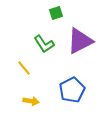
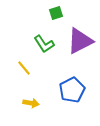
yellow arrow: moved 2 px down
